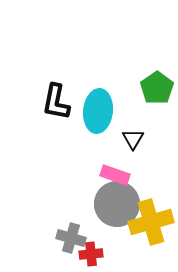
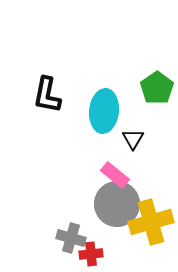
black L-shape: moved 9 px left, 7 px up
cyan ellipse: moved 6 px right
pink rectangle: rotated 20 degrees clockwise
